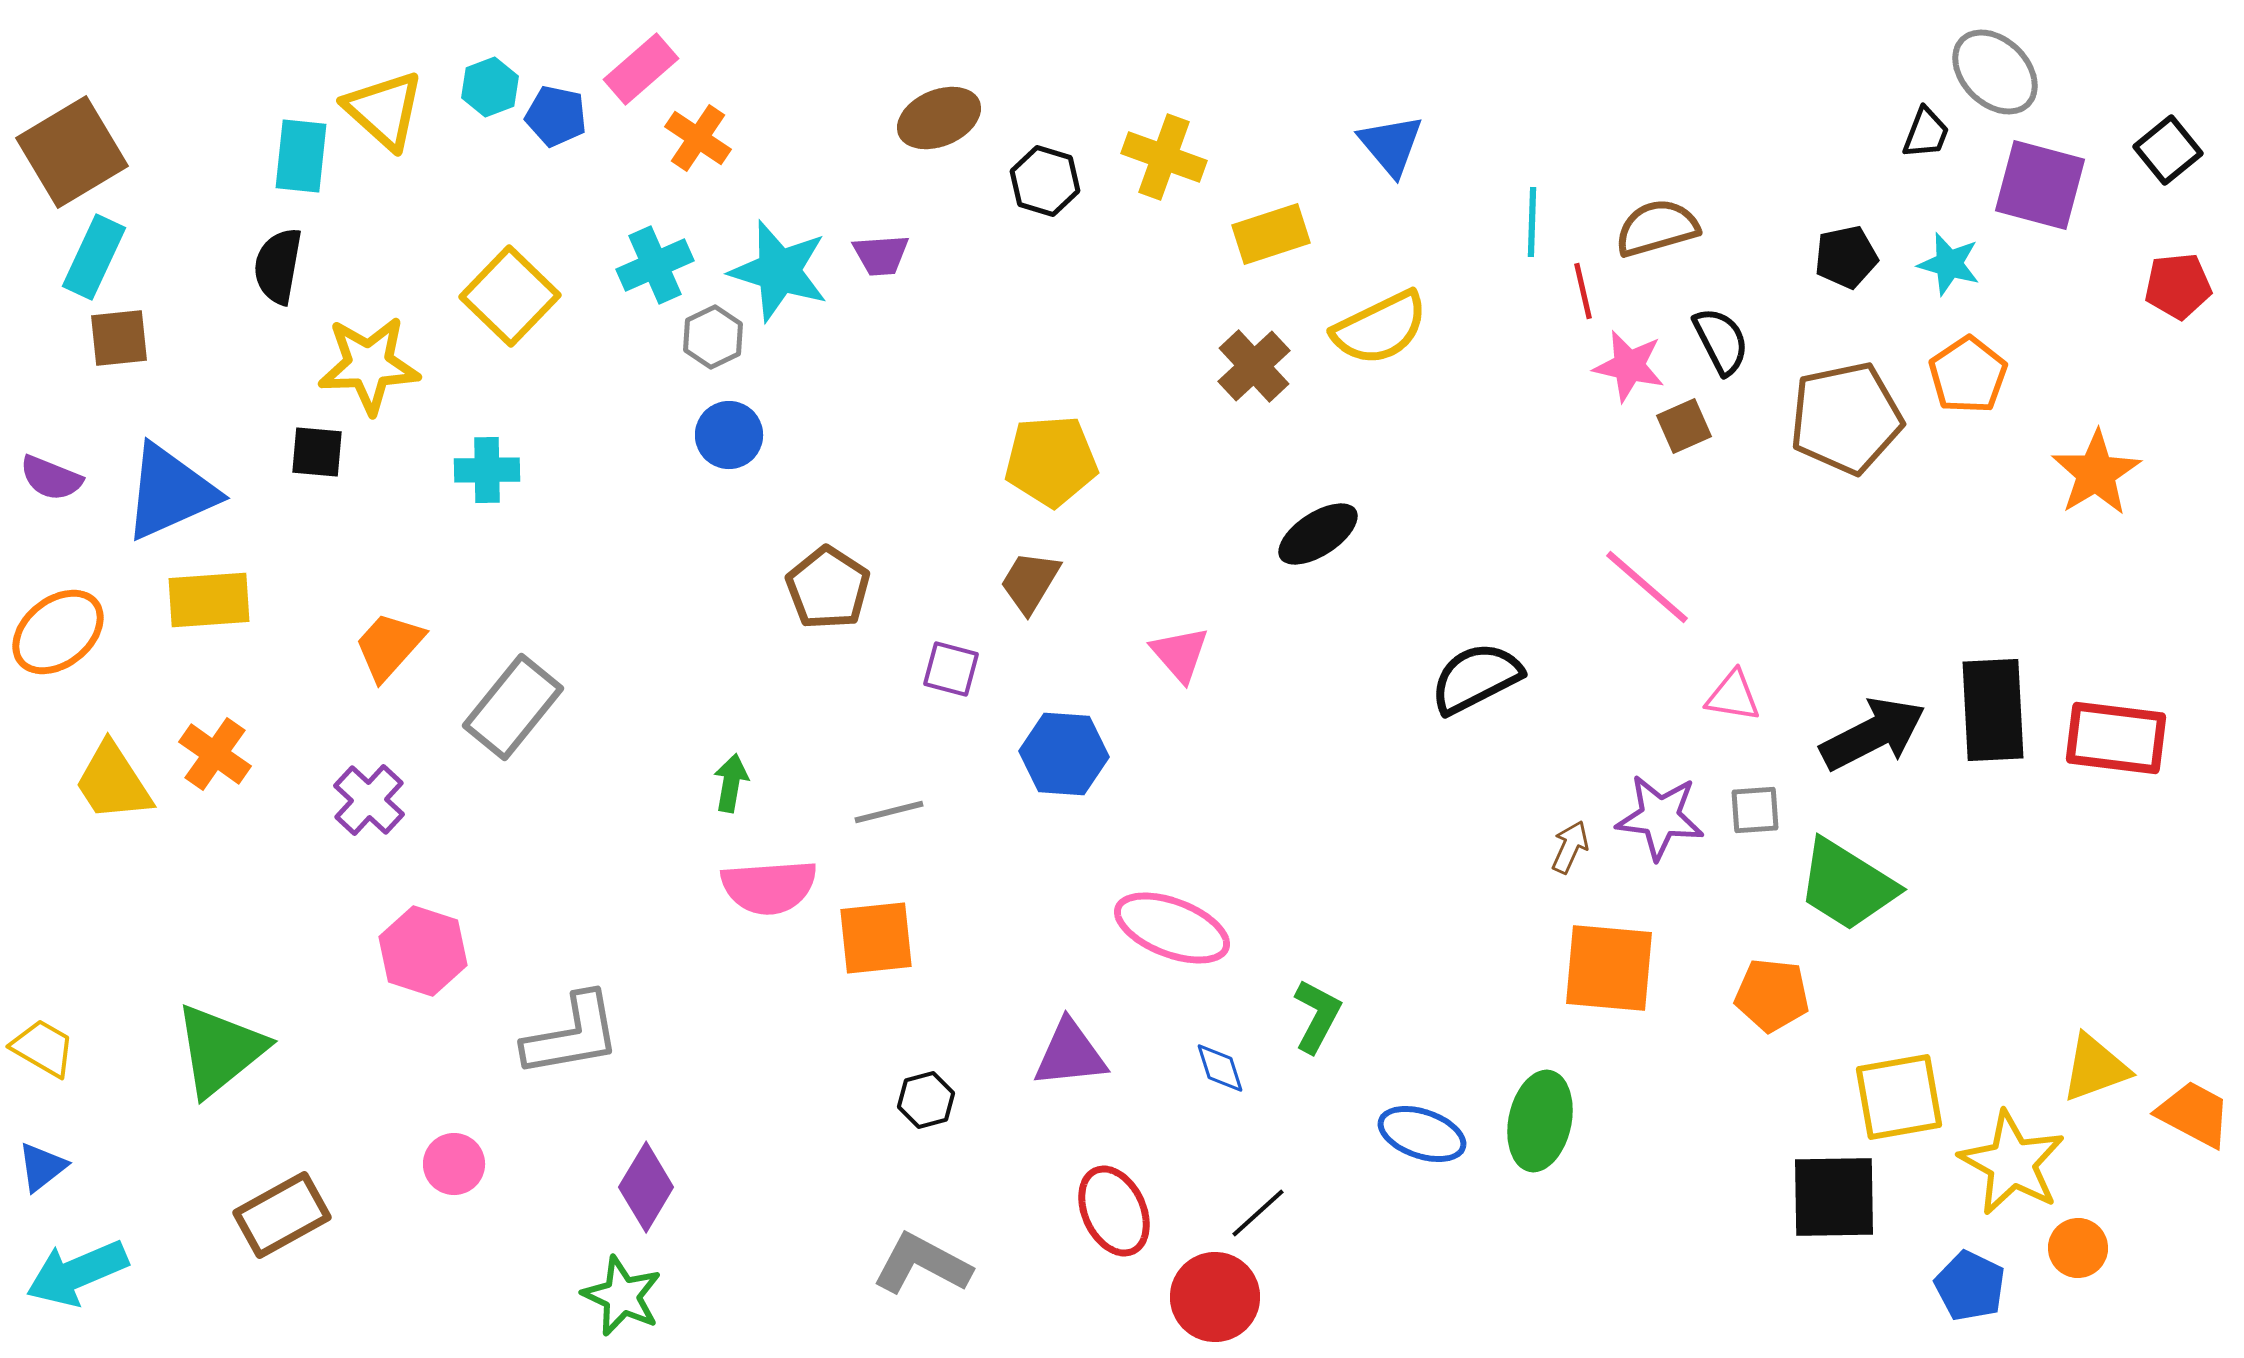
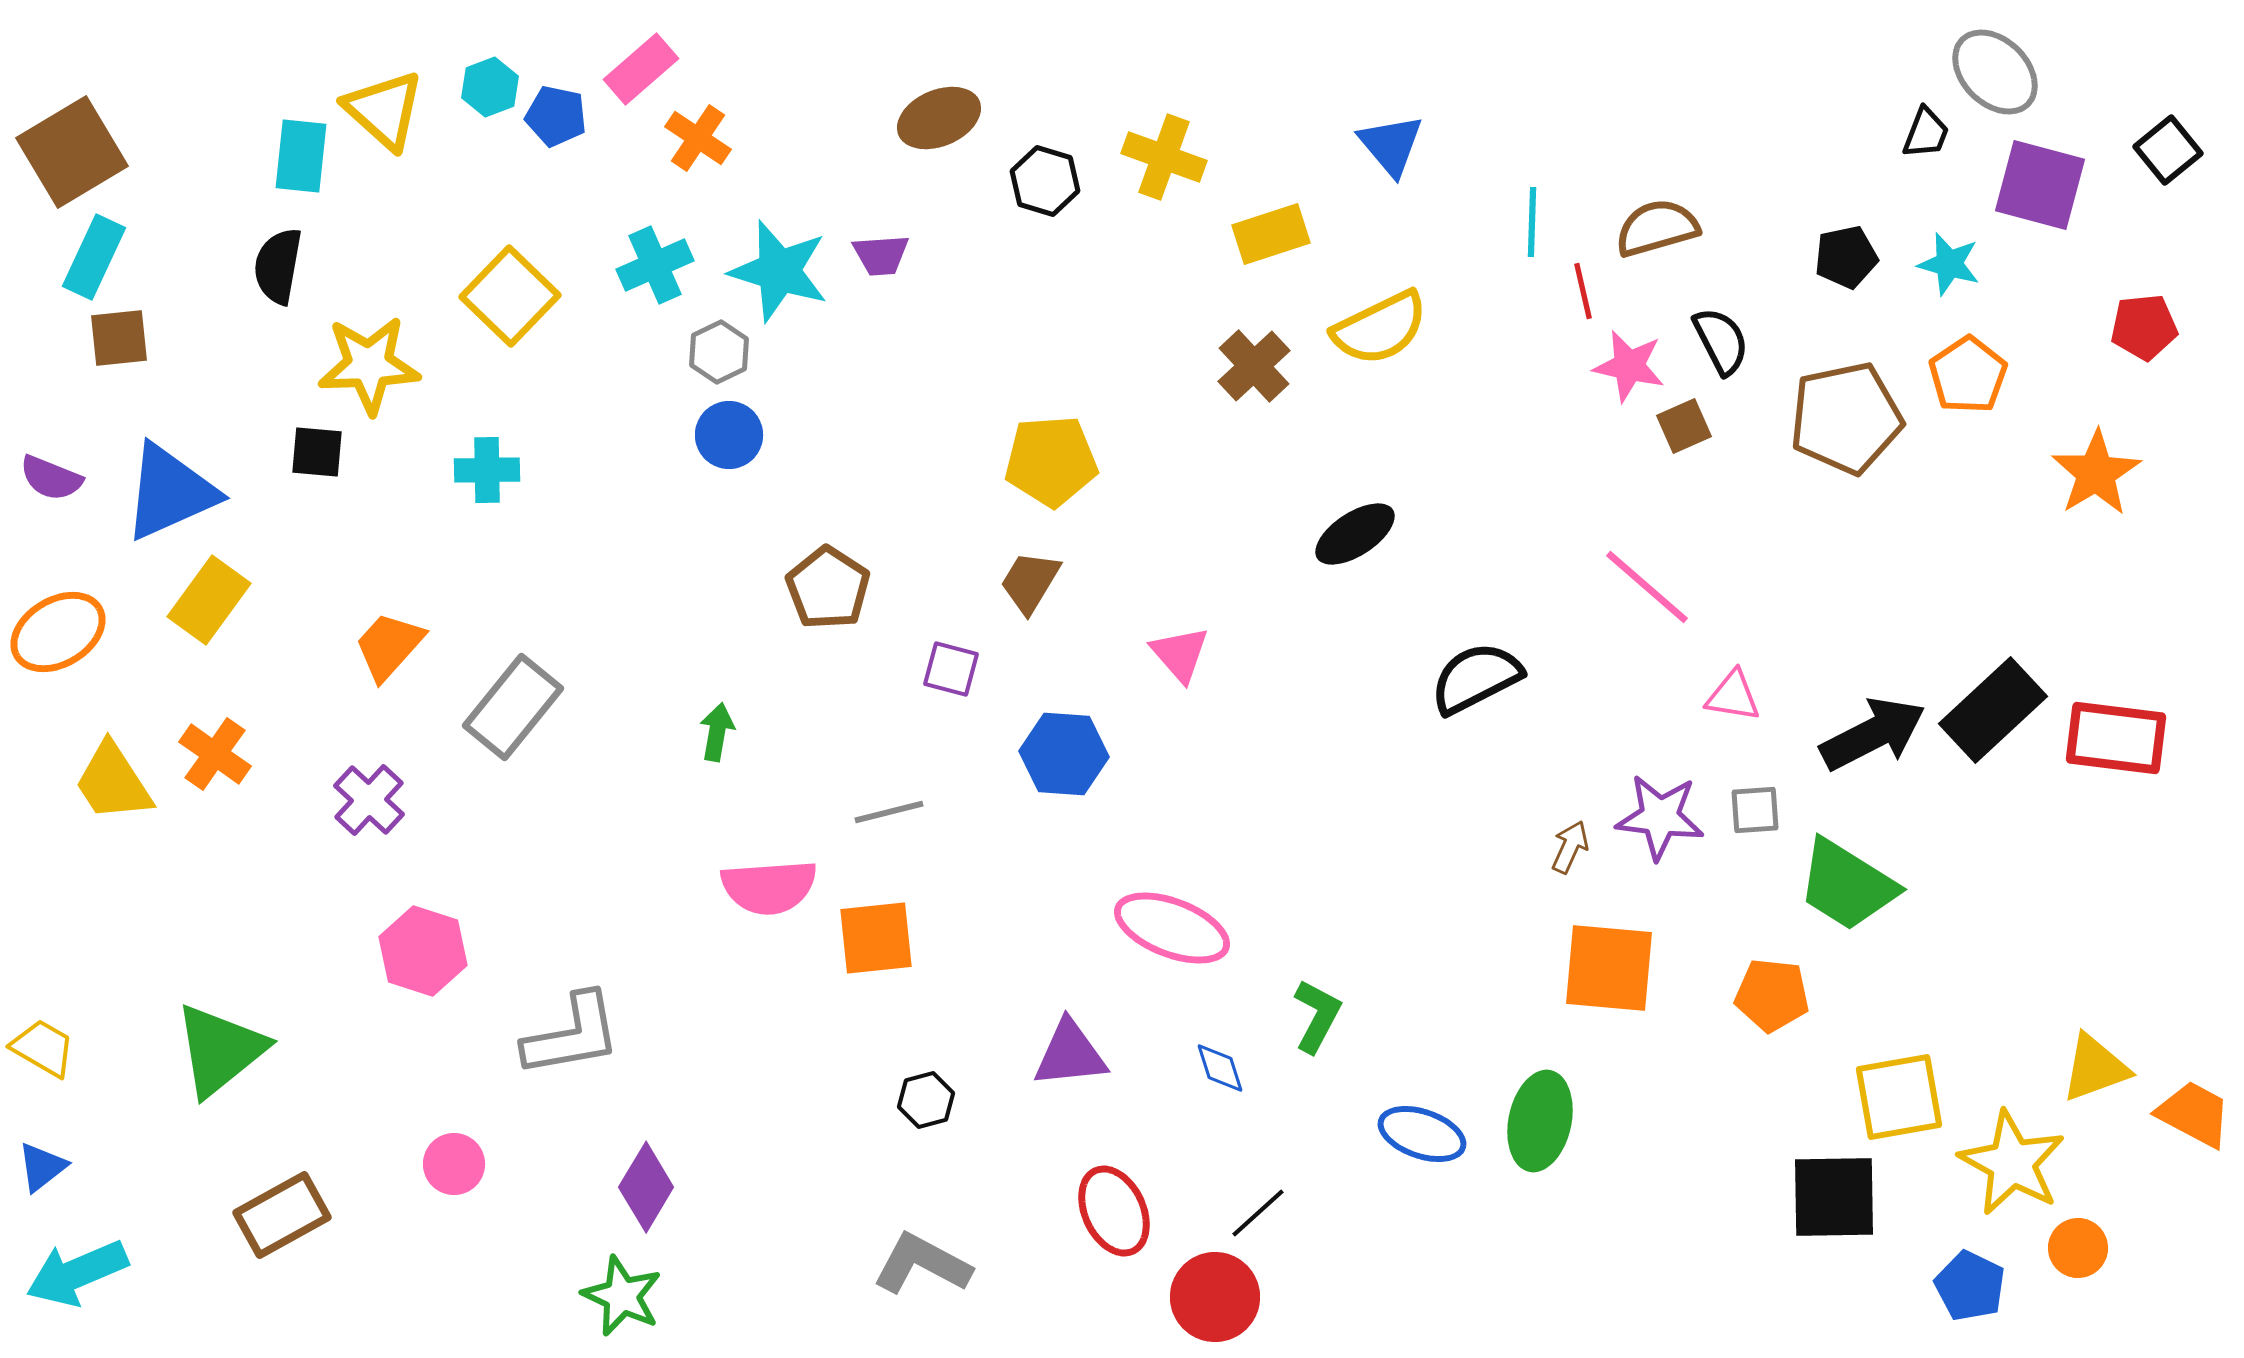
red pentagon at (2178, 286): moved 34 px left, 41 px down
gray hexagon at (713, 337): moved 6 px right, 15 px down
black ellipse at (1318, 534): moved 37 px right
yellow rectangle at (209, 600): rotated 50 degrees counterclockwise
orange ellipse at (58, 632): rotated 8 degrees clockwise
black rectangle at (1993, 710): rotated 50 degrees clockwise
green arrow at (731, 783): moved 14 px left, 51 px up
